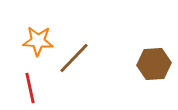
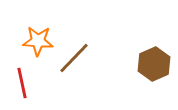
brown hexagon: rotated 20 degrees counterclockwise
red line: moved 8 px left, 5 px up
